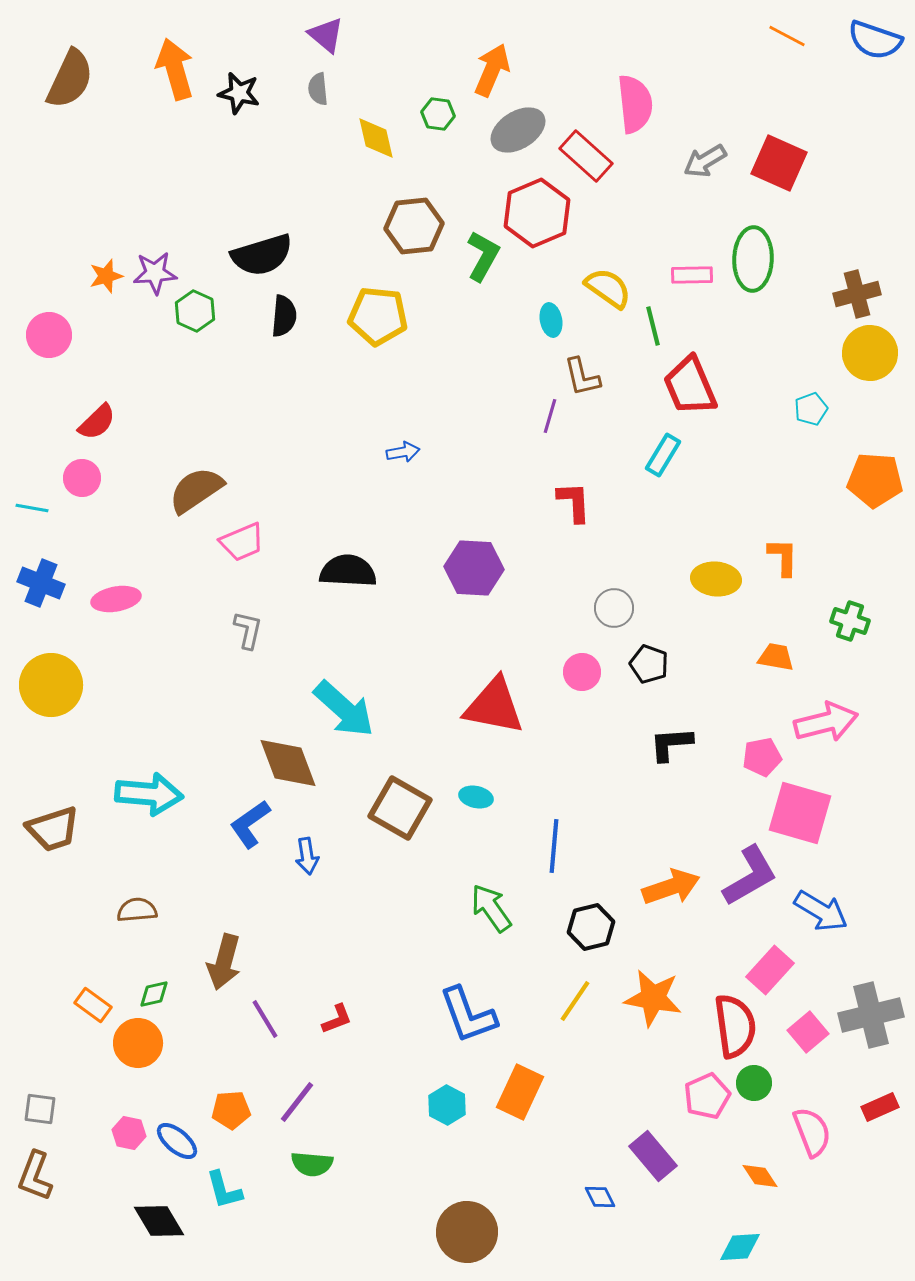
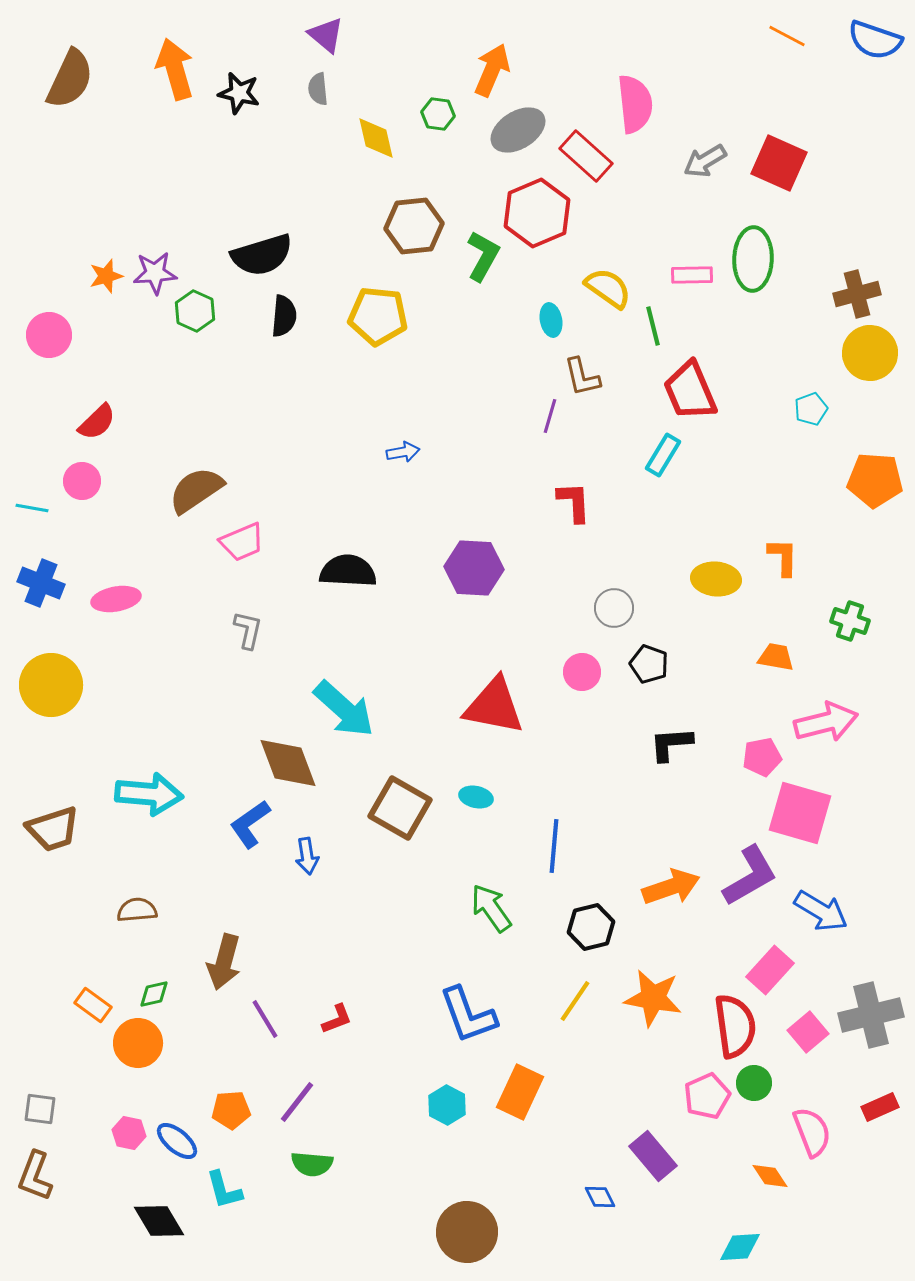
red trapezoid at (690, 386): moved 5 px down
pink circle at (82, 478): moved 3 px down
orange diamond at (760, 1176): moved 10 px right
